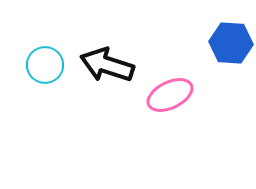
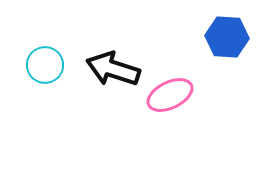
blue hexagon: moved 4 px left, 6 px up
black arrow: moved 6 px right, 4 px down
